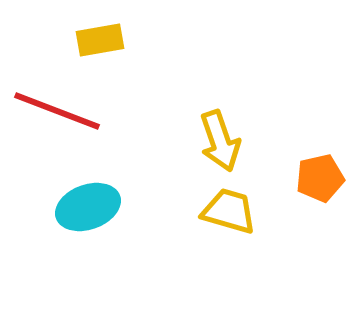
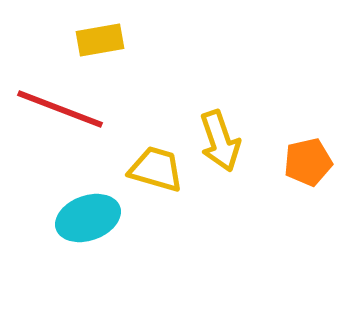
red line: moved 3 px right, 2 px up
orange pentagon: moved 12 px left, 16 px up
cyan ellipse: moved 11 px down
yellow trapezoid: moved 73 px left, 42 px up
